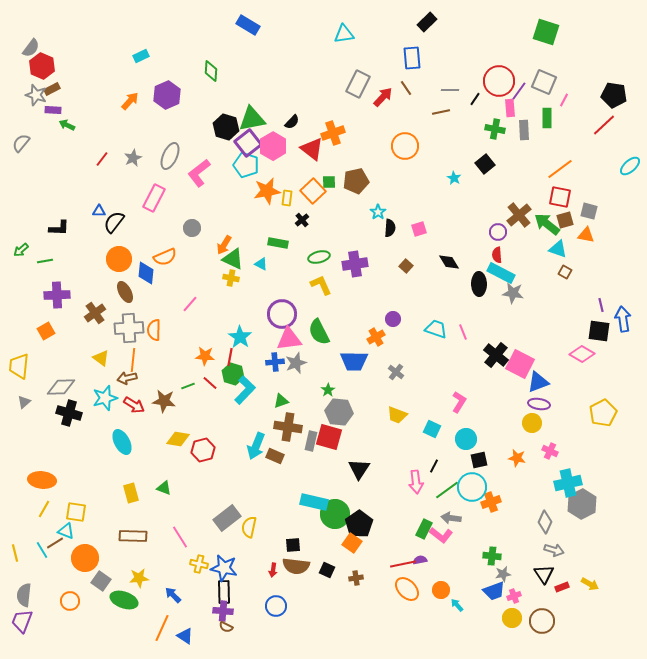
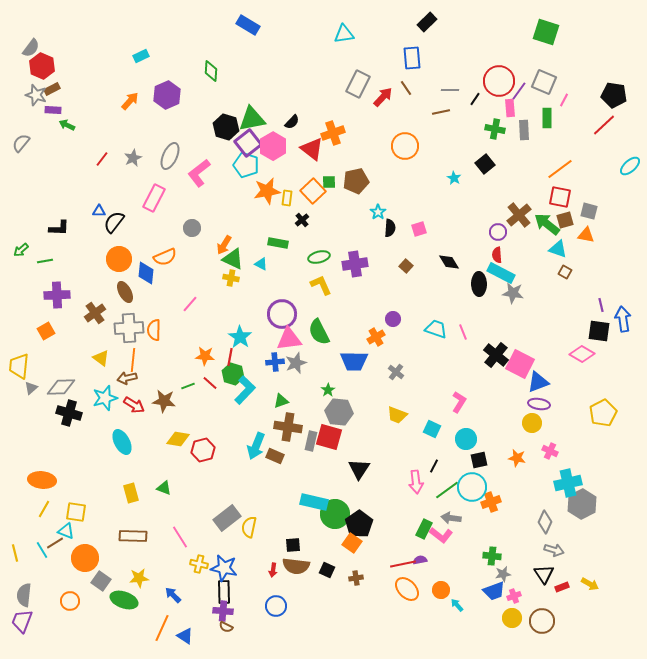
gray triangle at (24, 402): moved 7 px right, 14 px up
